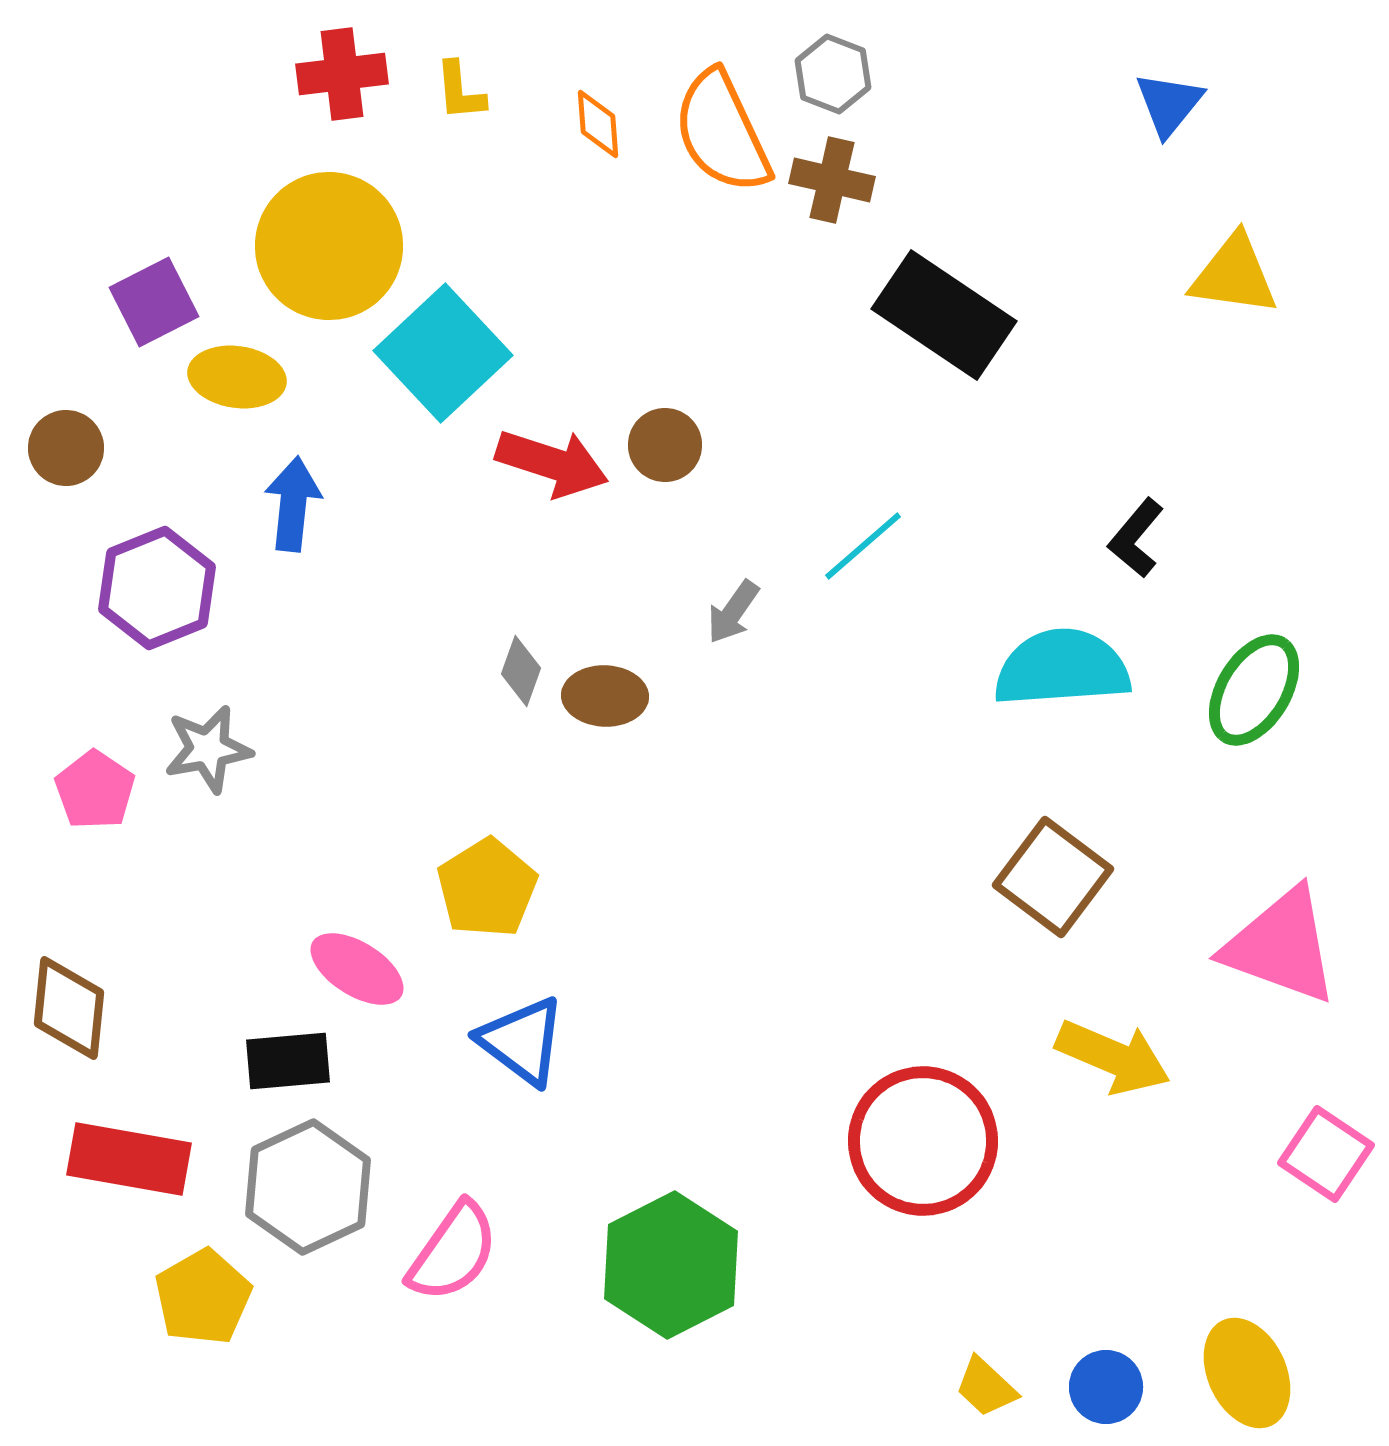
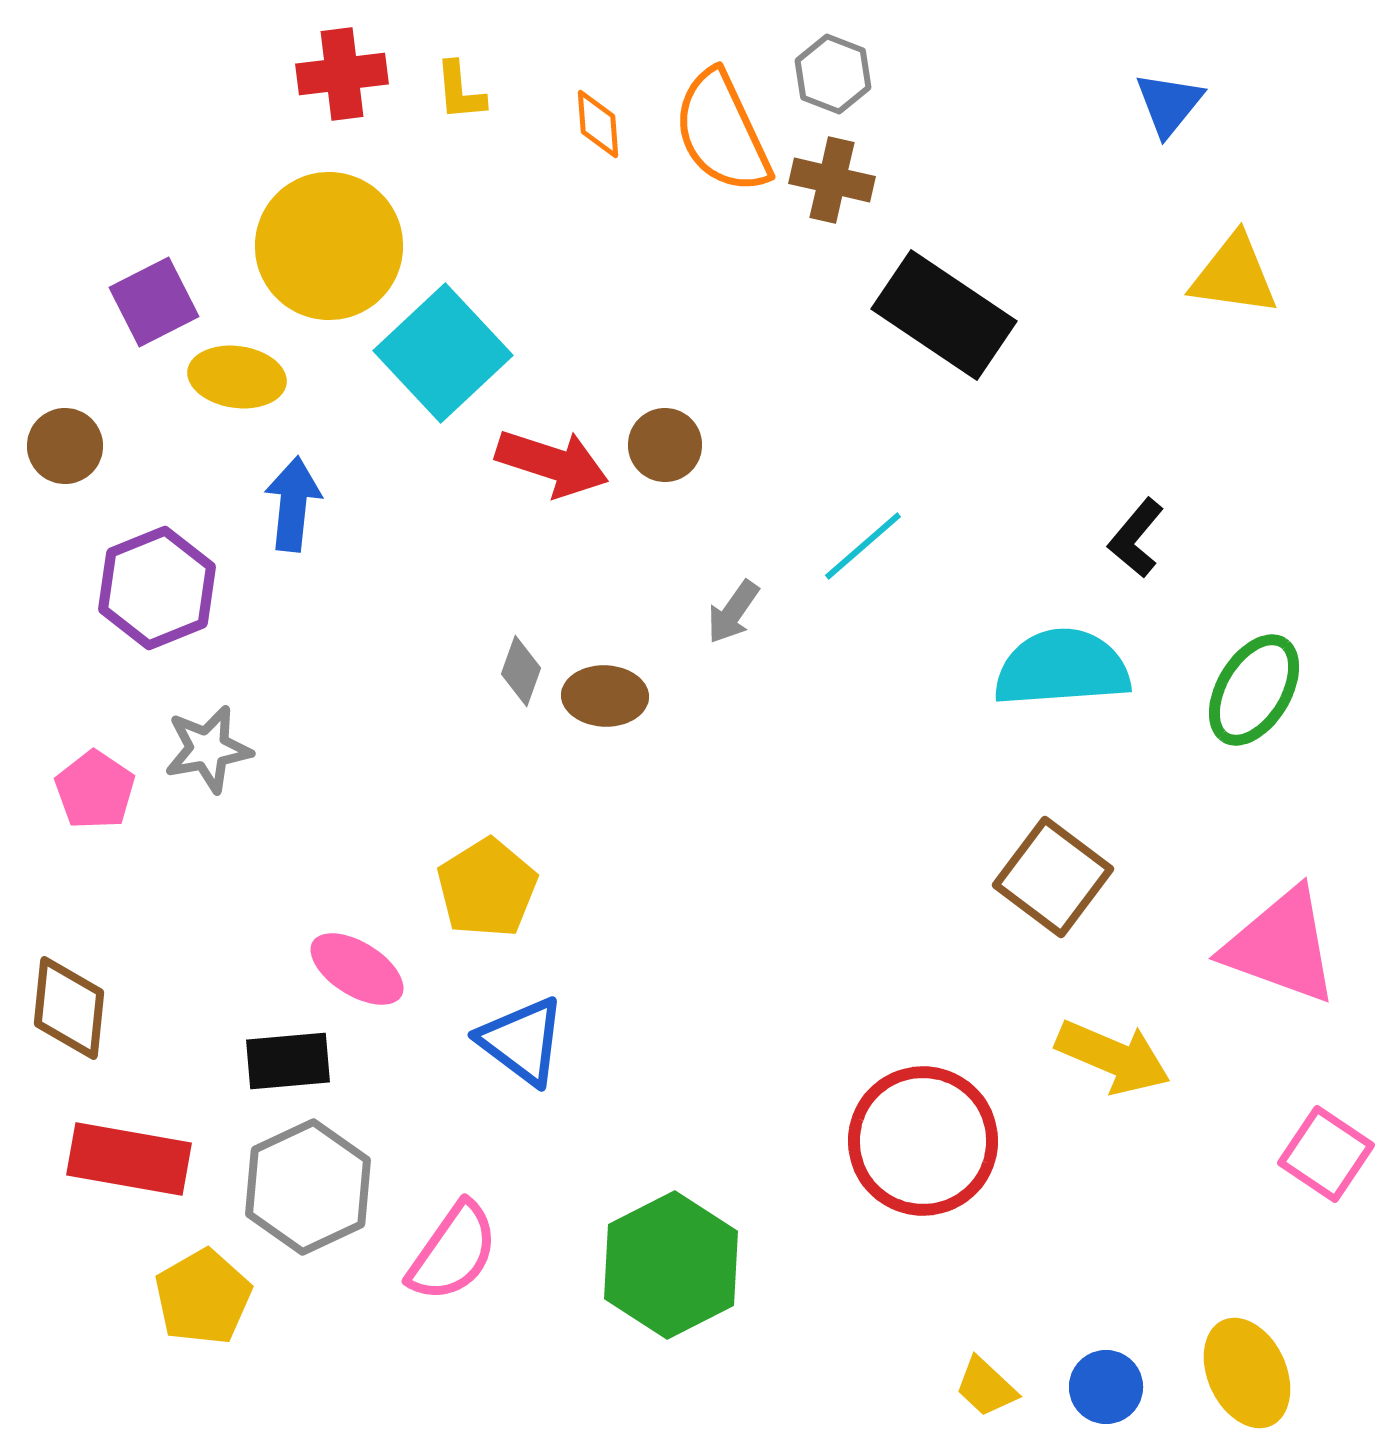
brown circle at (66, 448): moved 1 px left, 2 px up
